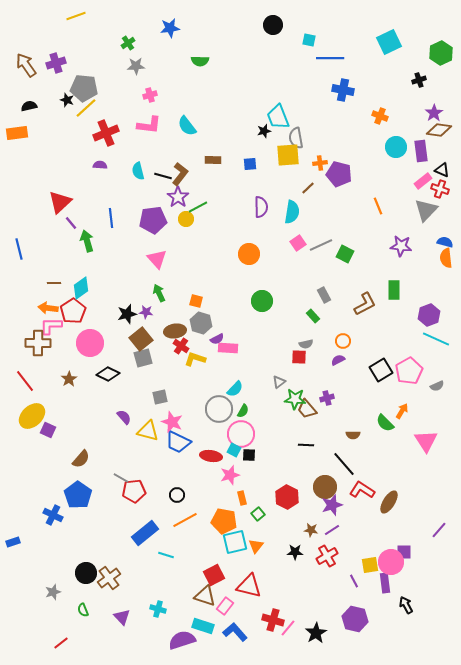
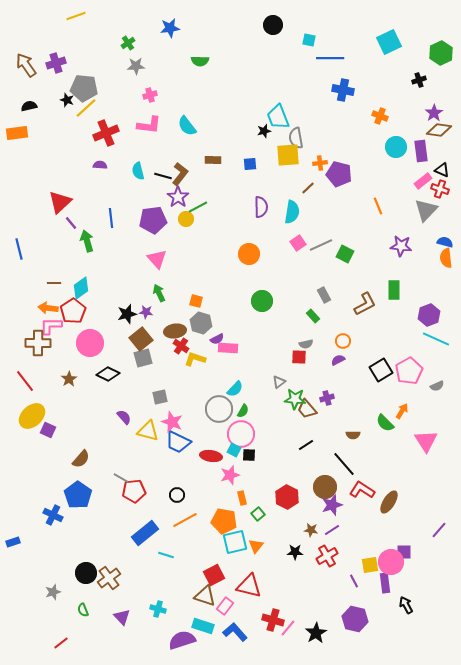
black line at (306, 445): rotated 35 degrees counterclockwise
